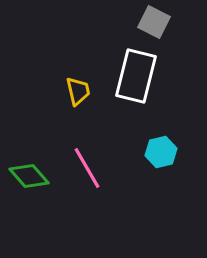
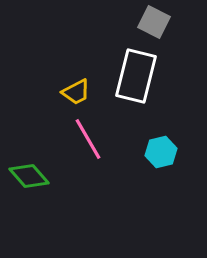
yellow trapezoid: moved 2 px left, 1 px down; rotated 76 degrees clockwise
pink line: moved 1 px right, 29 px up
